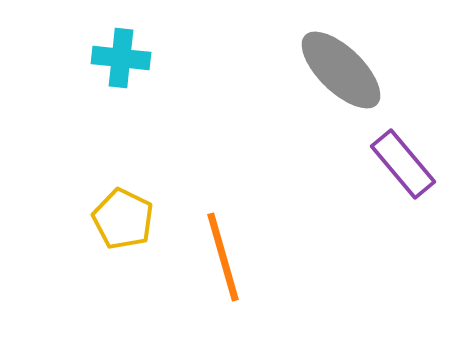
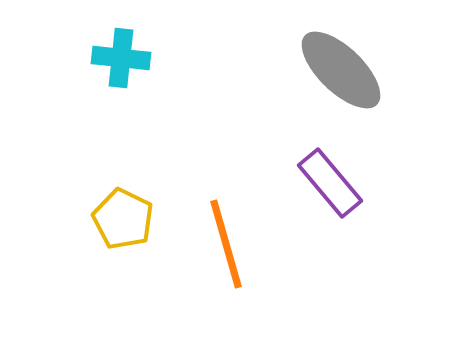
purple rectangle: moved 73 px left, 19 px down
orange line: moved 3 px right, 13 px up
